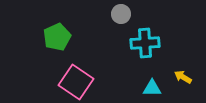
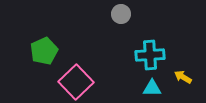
green pentagon: moved 13 px left, 14 px down
cyan cross: moved 5 px right, 12 px down
pink square: rotated 12 degrees clockwise
